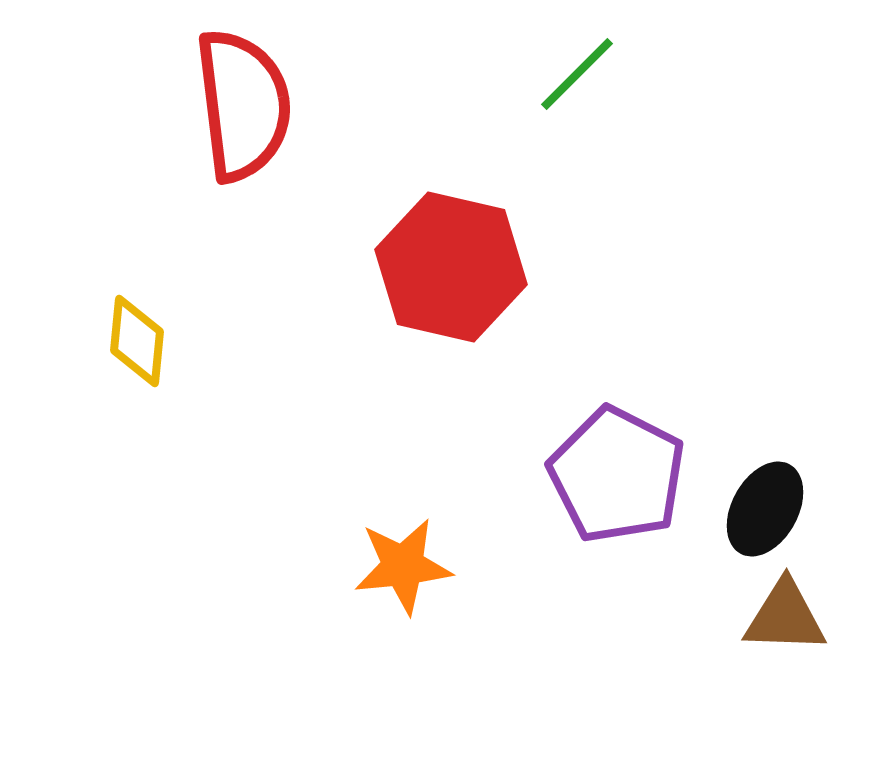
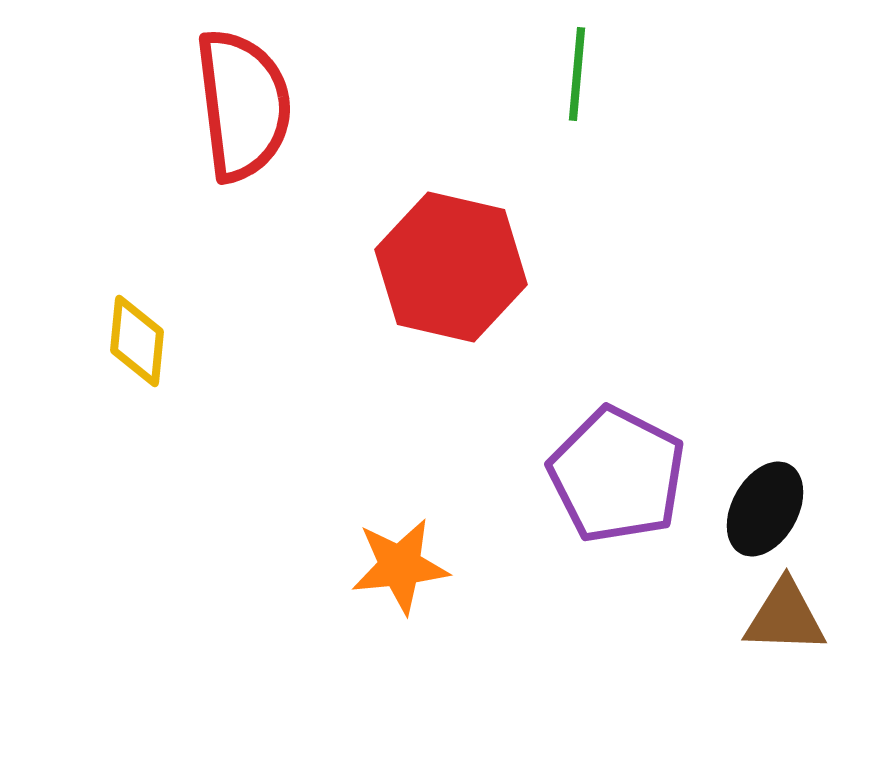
green line: rotated 40 degrees counterclockwise
orange star: moved 3 px left
